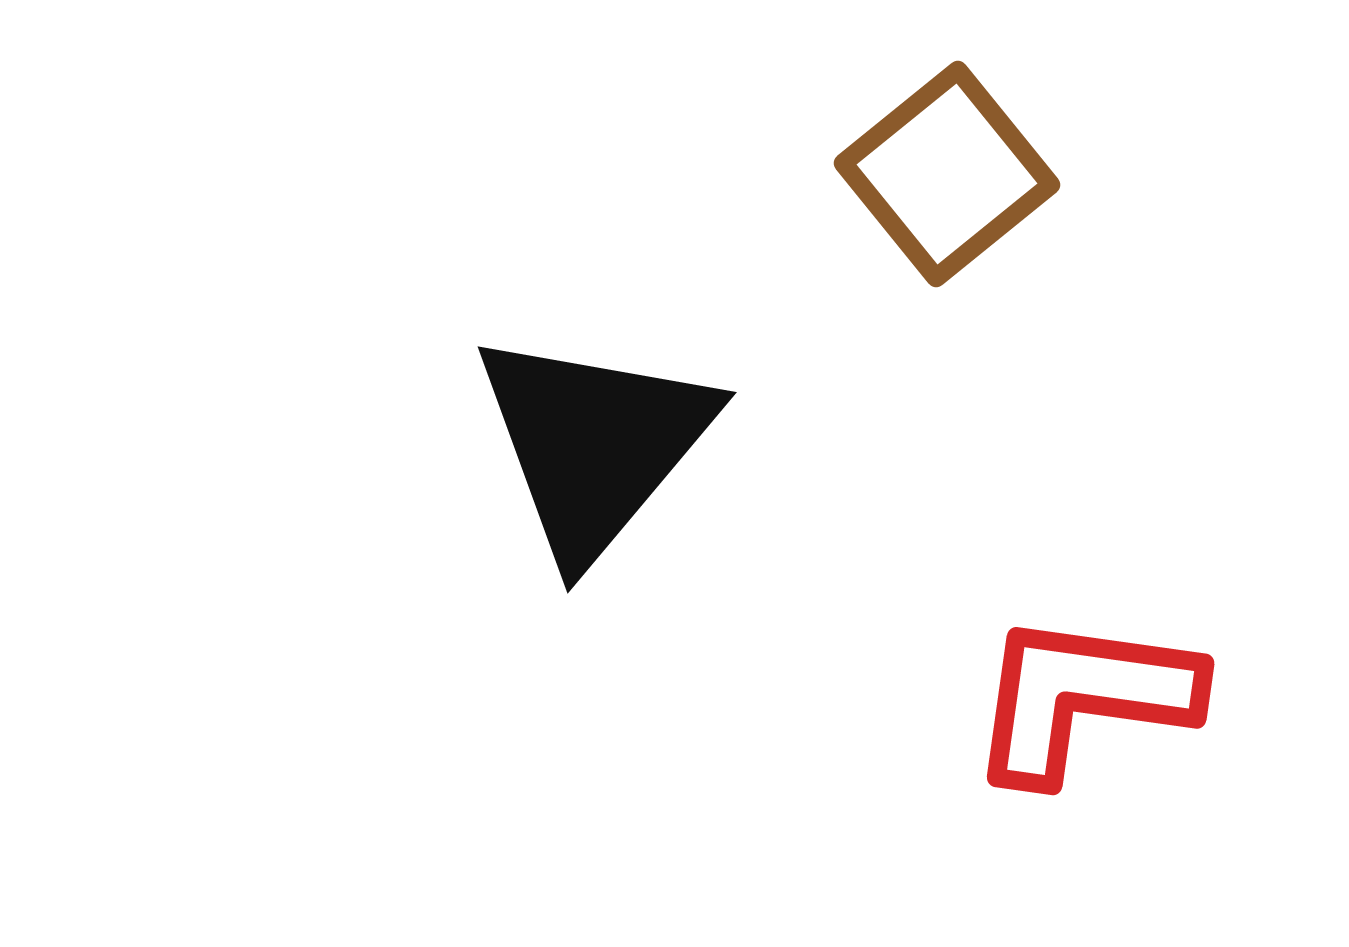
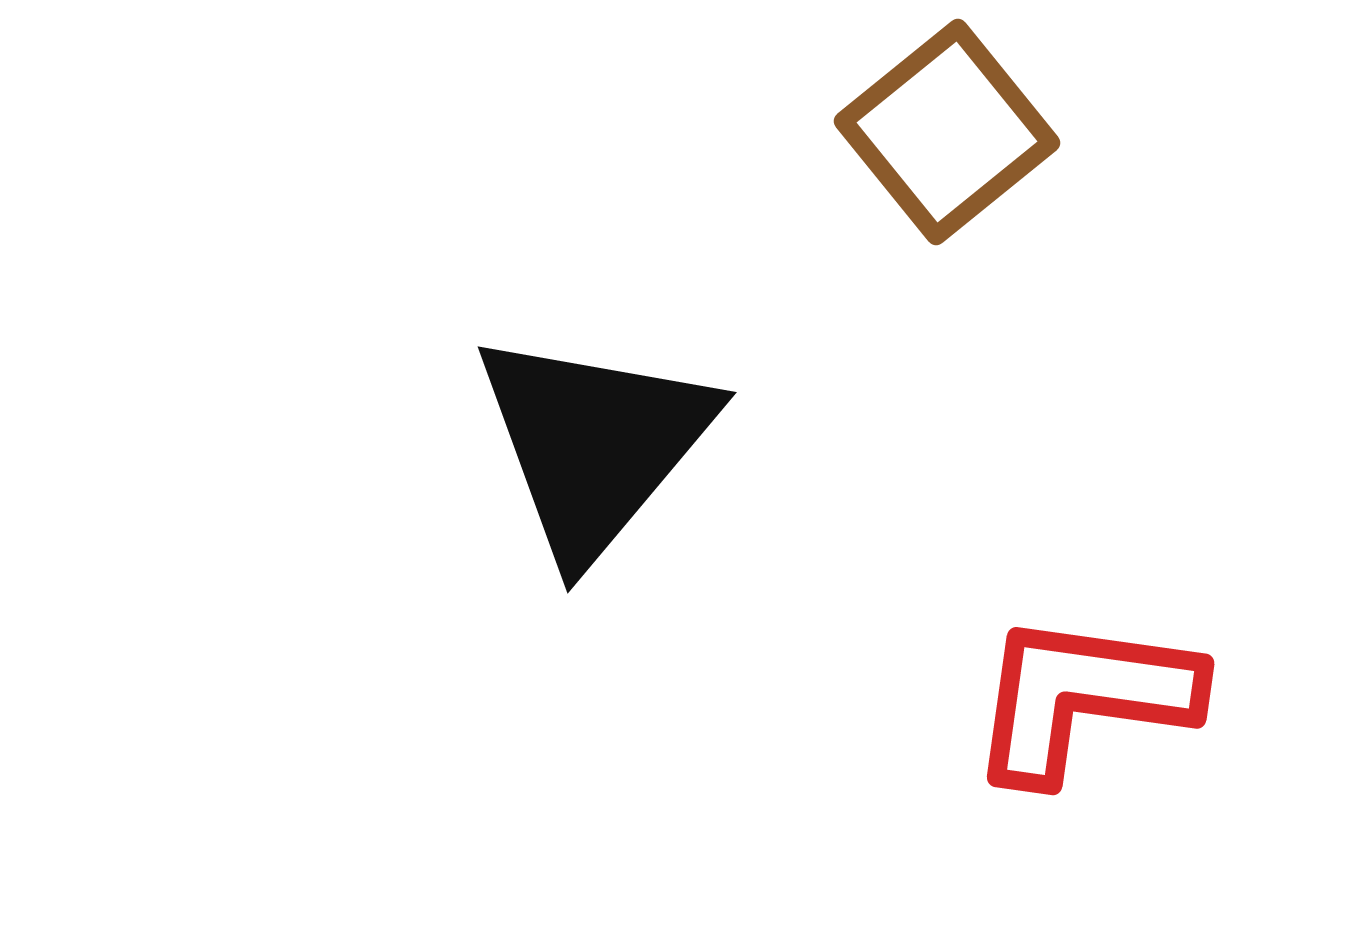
brown square: moved 42 px up
